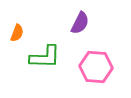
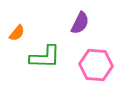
orange semicircle: rotated 18 degrees clockwise
pink hexagon: moved 2 px up
